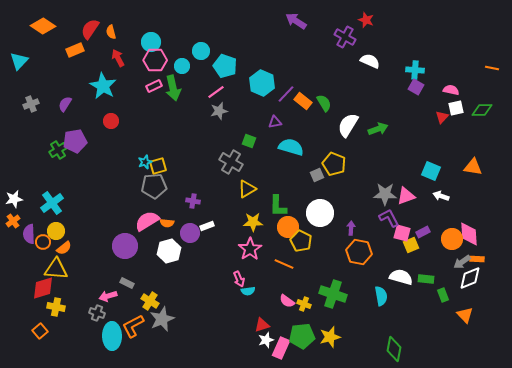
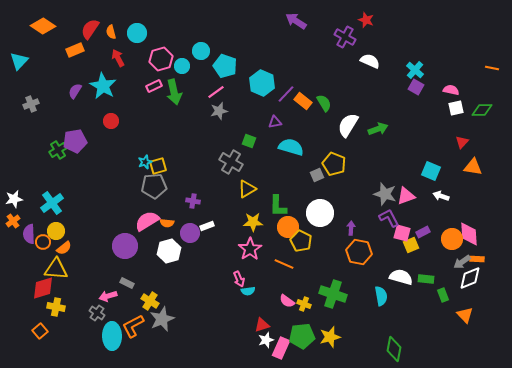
cyan circle at (151, 42): moved 14 px left, 9 px up
pink hexagon at (155, 60): moved 6 px right, 1 px up; rotated 15 degrees counterclockwise
cyan cross at (415, 70): rotated 36 degrees clockwise
green arrow at (173, 88): moved 1 px right, 4 px down
purple semicircle at (65, 104): moved 10 px right, 13 px up
red triangle at (442, 117): moved 20 px right, 25 px down
gray star at (385, 194): rotated 15 degrees clockwise
gray cross at (97, 313): rotated 14 degrees clockwise
